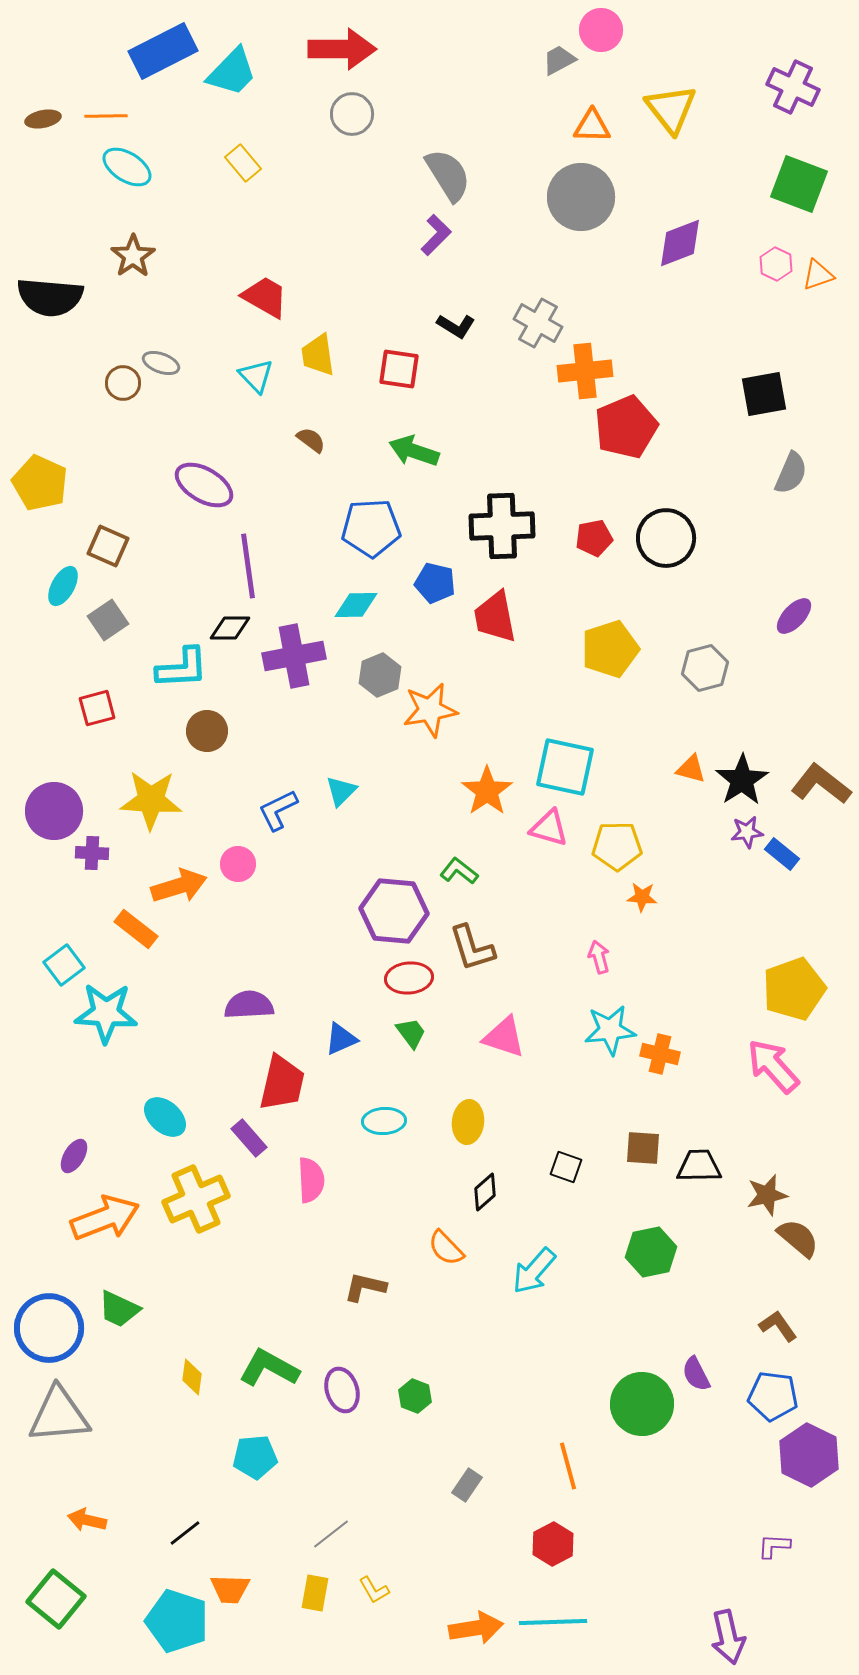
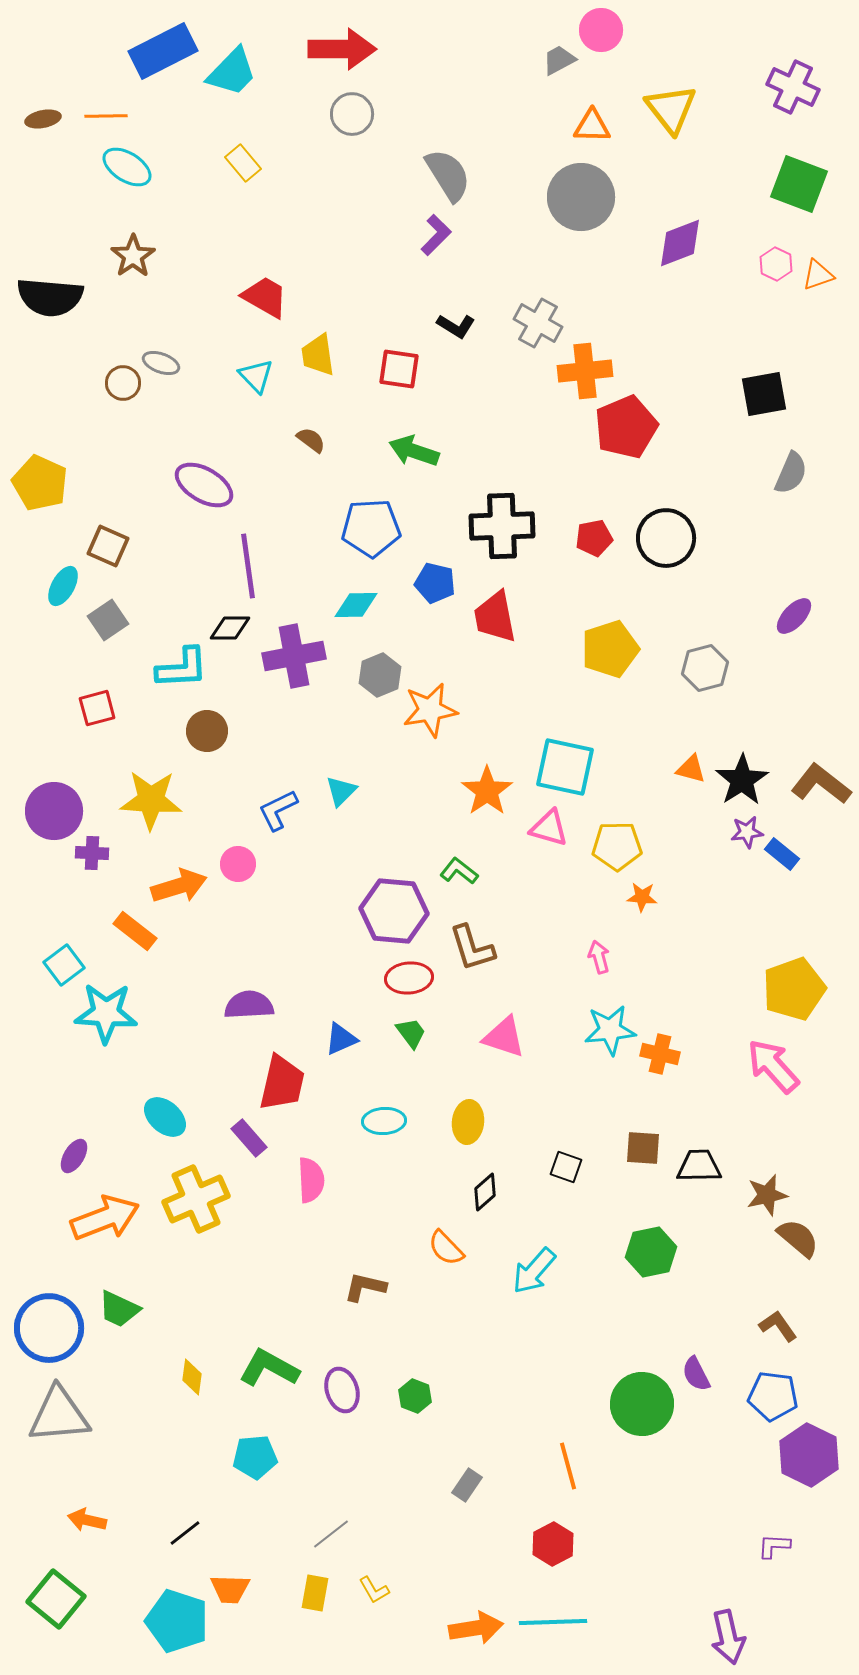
orange rectangle at (136, 929): moved 1 px left, 2 px down
